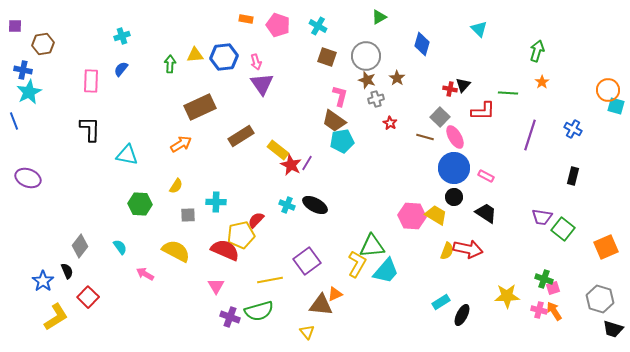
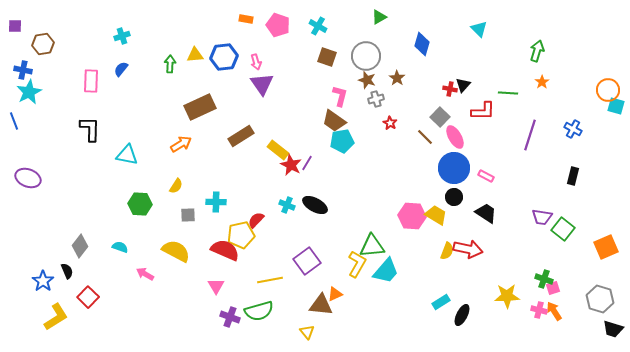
brown line at (425, 137): rotated 30 degrees clockwise
cyan semicircle at (120, 247): rotated 35 degrees counterclockwise
